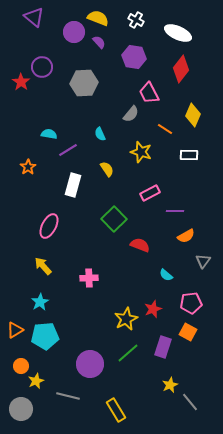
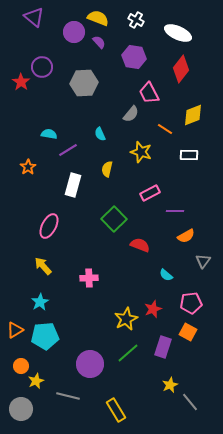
yellow diamond at (193, 115): rotated 45 degrees clockwise
yellow semicircle at (107, 169): rotated 133 degrees counterclockwise
